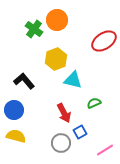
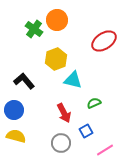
blue square: moved 6 px right, 1 px up
